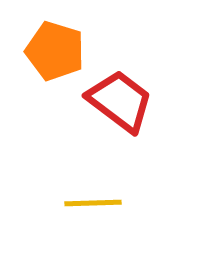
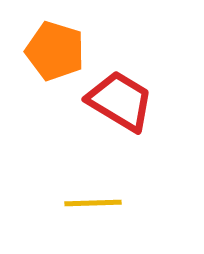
red trapezoid: rotated 6 degrees counterclockwise
